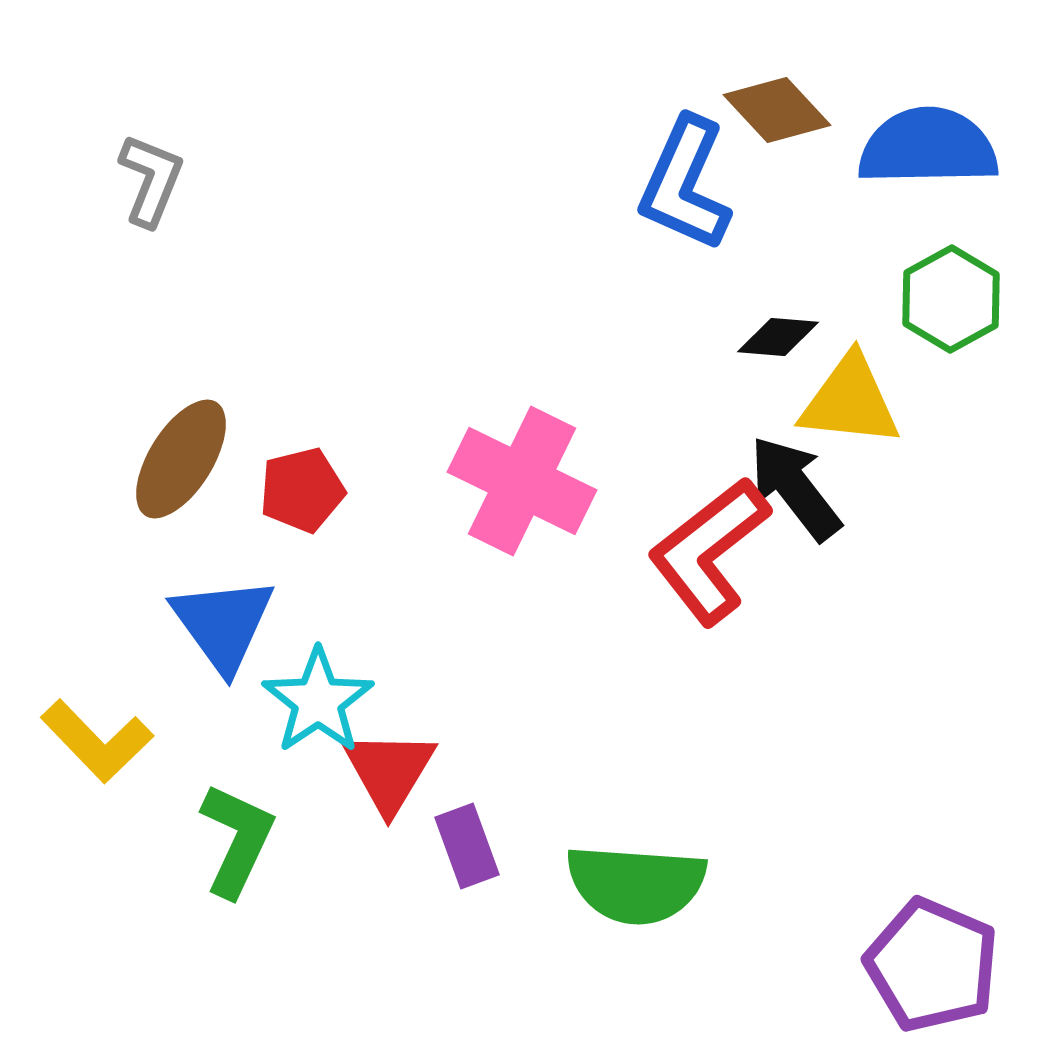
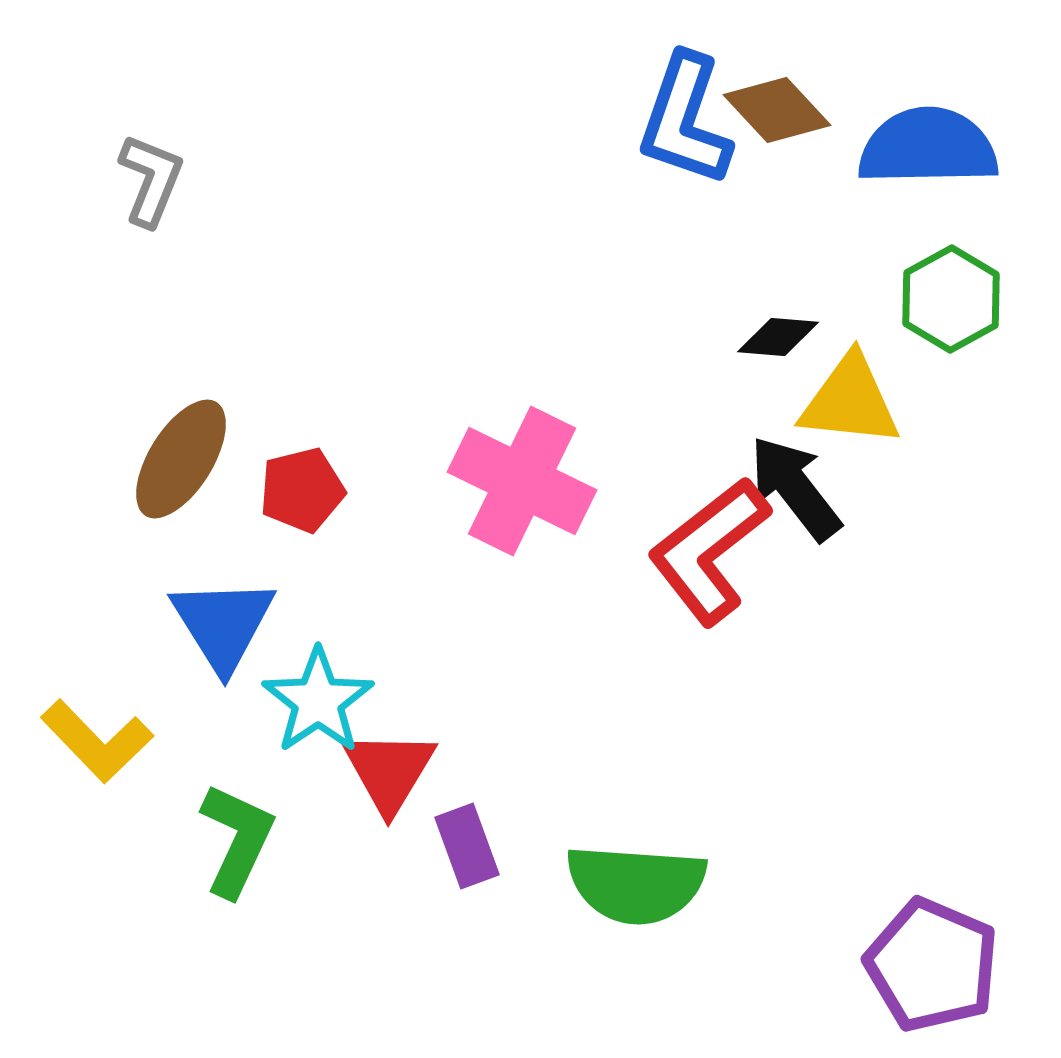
blue L-shape: moved 64 px up; rotated 5 degrees counterclockwise
blue triangle: rotated 4 degrees clockwise
